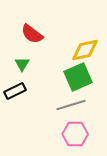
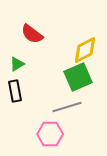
yellow diamond: rotated 16 degrees counterclockwise
green triangle: moved 5 px left; rotated 28 degrees clockwise
black rectangle: rotated 75 degrees counterclockwise
gray line: moved 4 px left, 2 px down
pink hexagon: moved 25 px left
